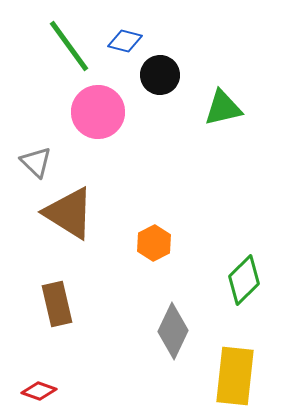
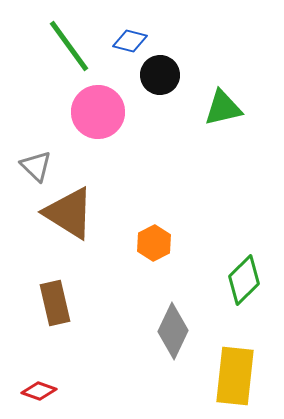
blue diamond: moved 5 px right
gray triangle: moved 4 px down
brown rectangle: moved 2 px left, 1 px up
